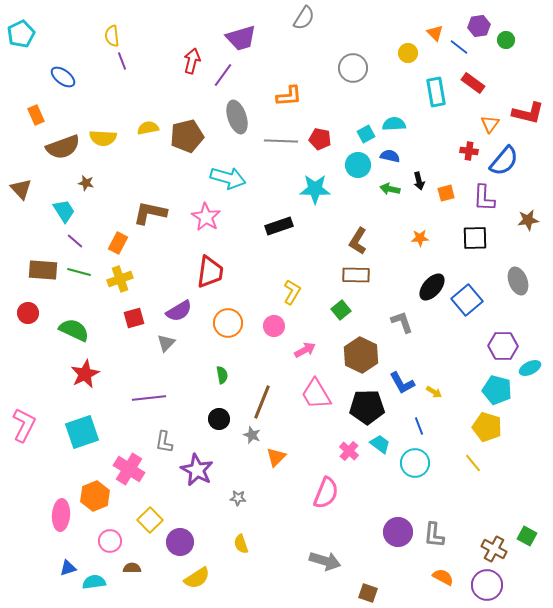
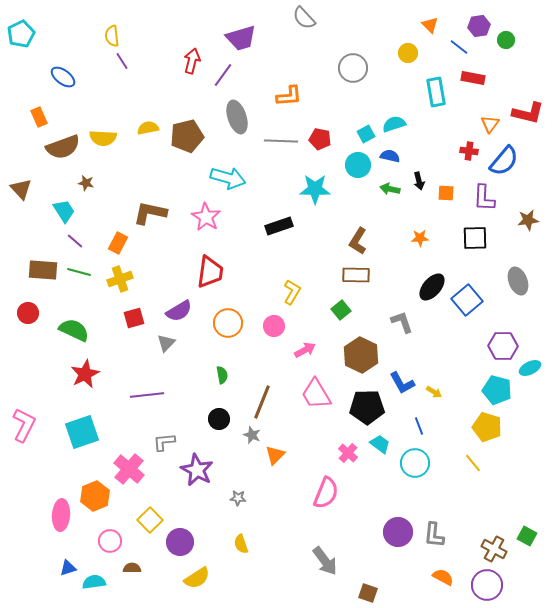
gray semicircle at (304, 18): rotated 105 degrees clockwise
orange triangle at (435, 33): moved 5 px left, 8 px up
purple line at (122, 61): rotated 12 degrees counterclockwise
red rectangle at (473, 83): moved 5 px up; rotated 25 degrees counterclockwise
orange rectangle at (36, 115): moved 3 px right, 2 px down
cyan semicircle at (394, 124): rotated 15 degrees counterclockwise
orange square at (446, 193): rotated 18 degrees clockwise
purple line at (149, 398): moved 2 px left, 3 px up
gray L-shape at (164, 442): rotated 75 degrees clockwise
pink cross at (349, 451): moved 1 px left, 2 px down
orange triangle at (276, 457): moved 1 px left, 2 px up
pink cross at (129, 469): rotated 8 degrees clockwise
gray arrow at (325, 561): rotated 36 degrees clockwise
